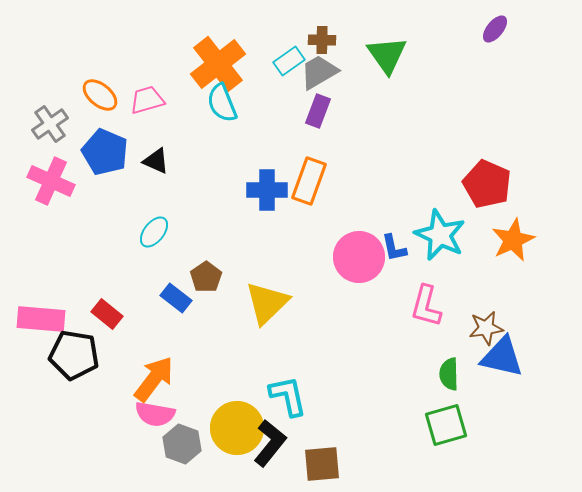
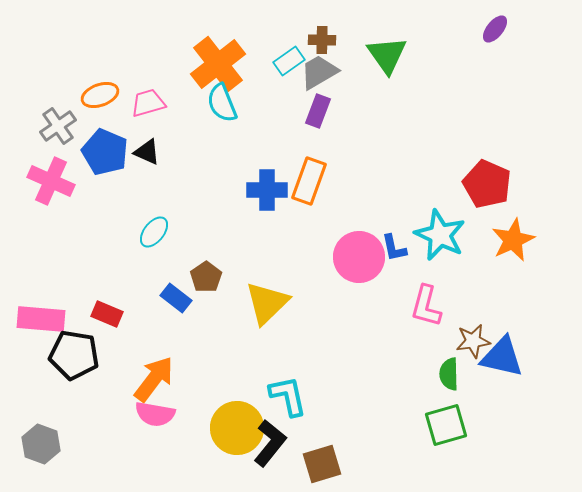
orange ellipse: rotated 60 degrees counterclockwise
pink trapezoid: moved 1 px right, 3 px down
gray cross: moved 8 px right, 2 px down
black triangle: moved 9 px left, 9 px up
red rectangle: rotated 16 degrees counterclockwise
brown star: moved 13 px left, 13 px down
gray hexagon: moved 141 px left
brown square: rotated 12 degrees counterclockwise
